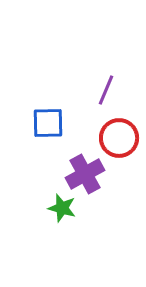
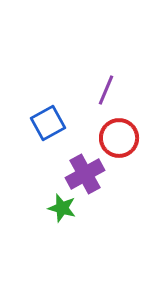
blue square: rotated 28 degrees counterclockwise
